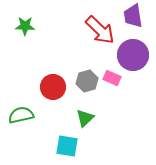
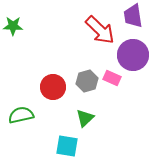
green star: moved 12 px left
